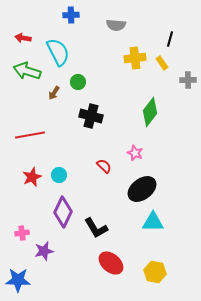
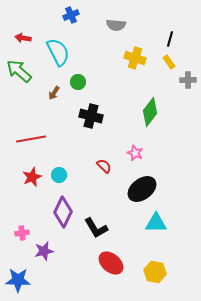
blue cross: rotated 21 degrees counterclockwise
yellow cross: rotated 25 degrees clockwise
yellow rectangle: moved 7 px right, 1 px up
green arrow: moved 8 px left; rotated 24 degrees clockwise
red line: moved 1 px right, 4 px down
cyan triangle: moved 3 px right, 1 px down
